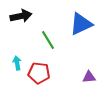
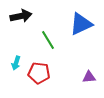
cyan arrow: moved 1 px left; rotated 152 degrees counterclockwise
